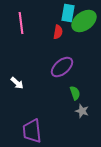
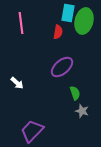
green ellipse: rotated 40 degrees counterclockwise
purple trapezoid: rotated 50 degrees clockwise
